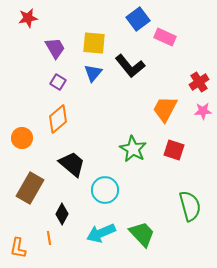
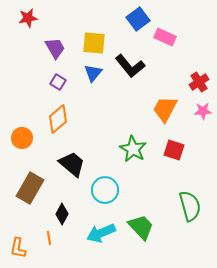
green trapezoid: moved 1 px left, 7 px up
